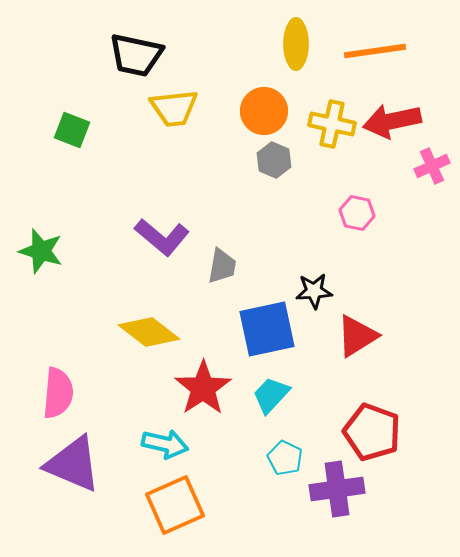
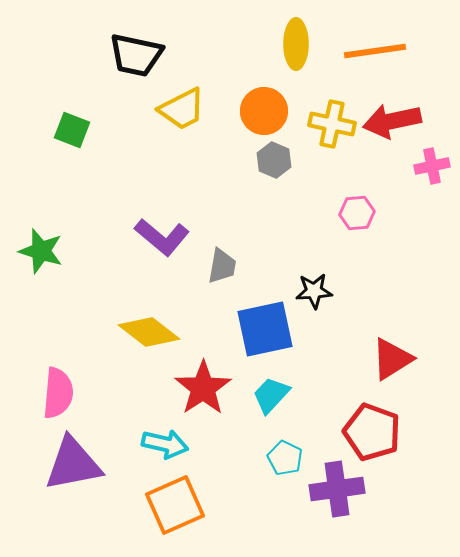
yellow trapezoid: moved 8 px right, 1 px down; rotated 21 degrees counterclockwise
pink cross: rotated 12 degrees clockwise
pink hexagon: rotated 16 degrees counterclockwise
blue square: moved 2 px left
red triangle: moved 35 px right, 23 px down
purple triangle: rotated 34 degrees counterclockwise
